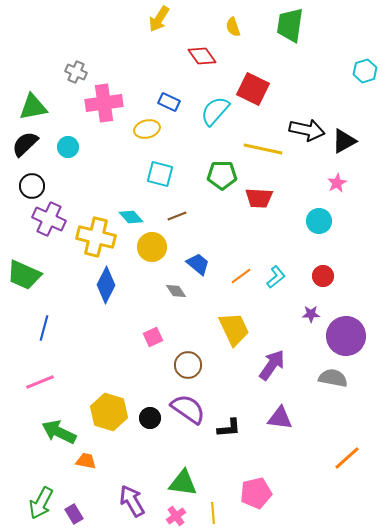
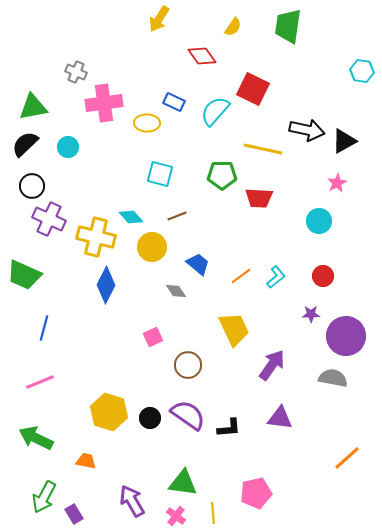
green trapezoid at (290, 25): moved 2 px left, 1 px down
yellow semicircle at (233, 27): rotated 126 degrees counterclockwise
cyan hexagon at (365, 71): moved 3 px left; rotated 25 degrees clockwise
blue rectangle at (169, 102): moved 5 px right
yellow ellipse at (147, 129): moved 6 px up; rotated 15 degrees clockwise
purple semicircle at (188, 409): moved 6 px down
green arrow at (59, 432): moved 23 px left, 6 px down
green arrow at (41, 503): moved 3 px right, 6 px up
pink cross at (176, 516): rotated 18 degrees counterclockwise
